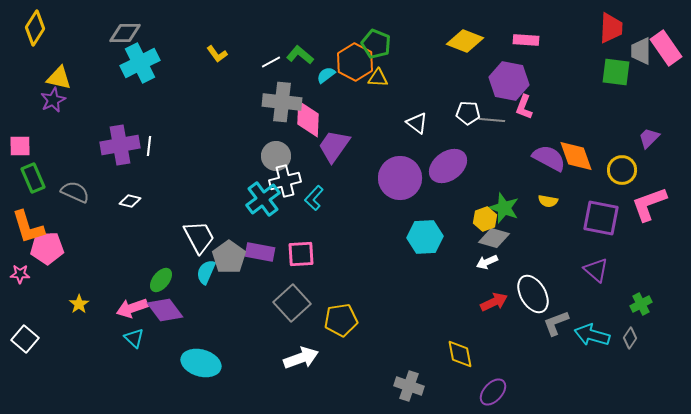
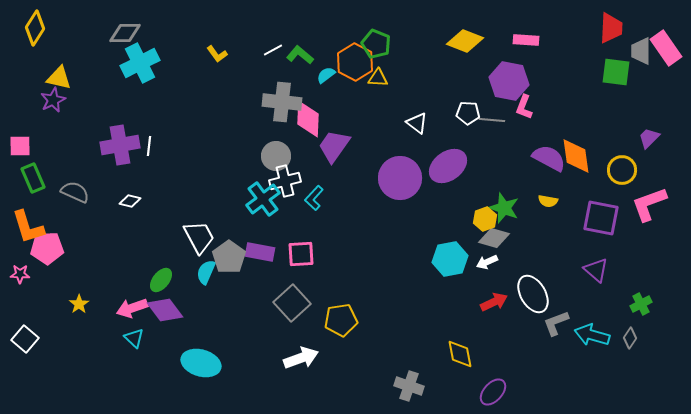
white line at (271, 62): moved 2 px right, 12 px up
orange diamond at (576, 156): rotated 12 degrees clockwise
cyan hexagon at (425, 237): moved 25 px right, 22 px down; rotated 8 degrees counterclockwise
